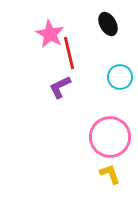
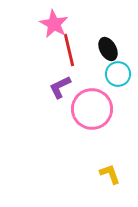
black ellipse: moved 25 px down
pink star: moved 4 px right, 10 px up
red line: moved 3 px up
cyan circle: moved 2 px left, 3 px up
pink circle: moved 18 px left, 28 px up
